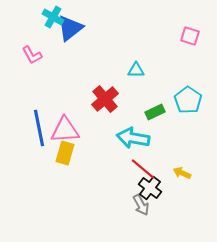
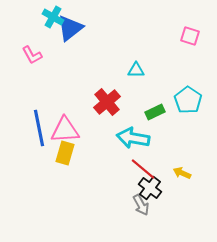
red cross: moved 2 px right, 3 px down
